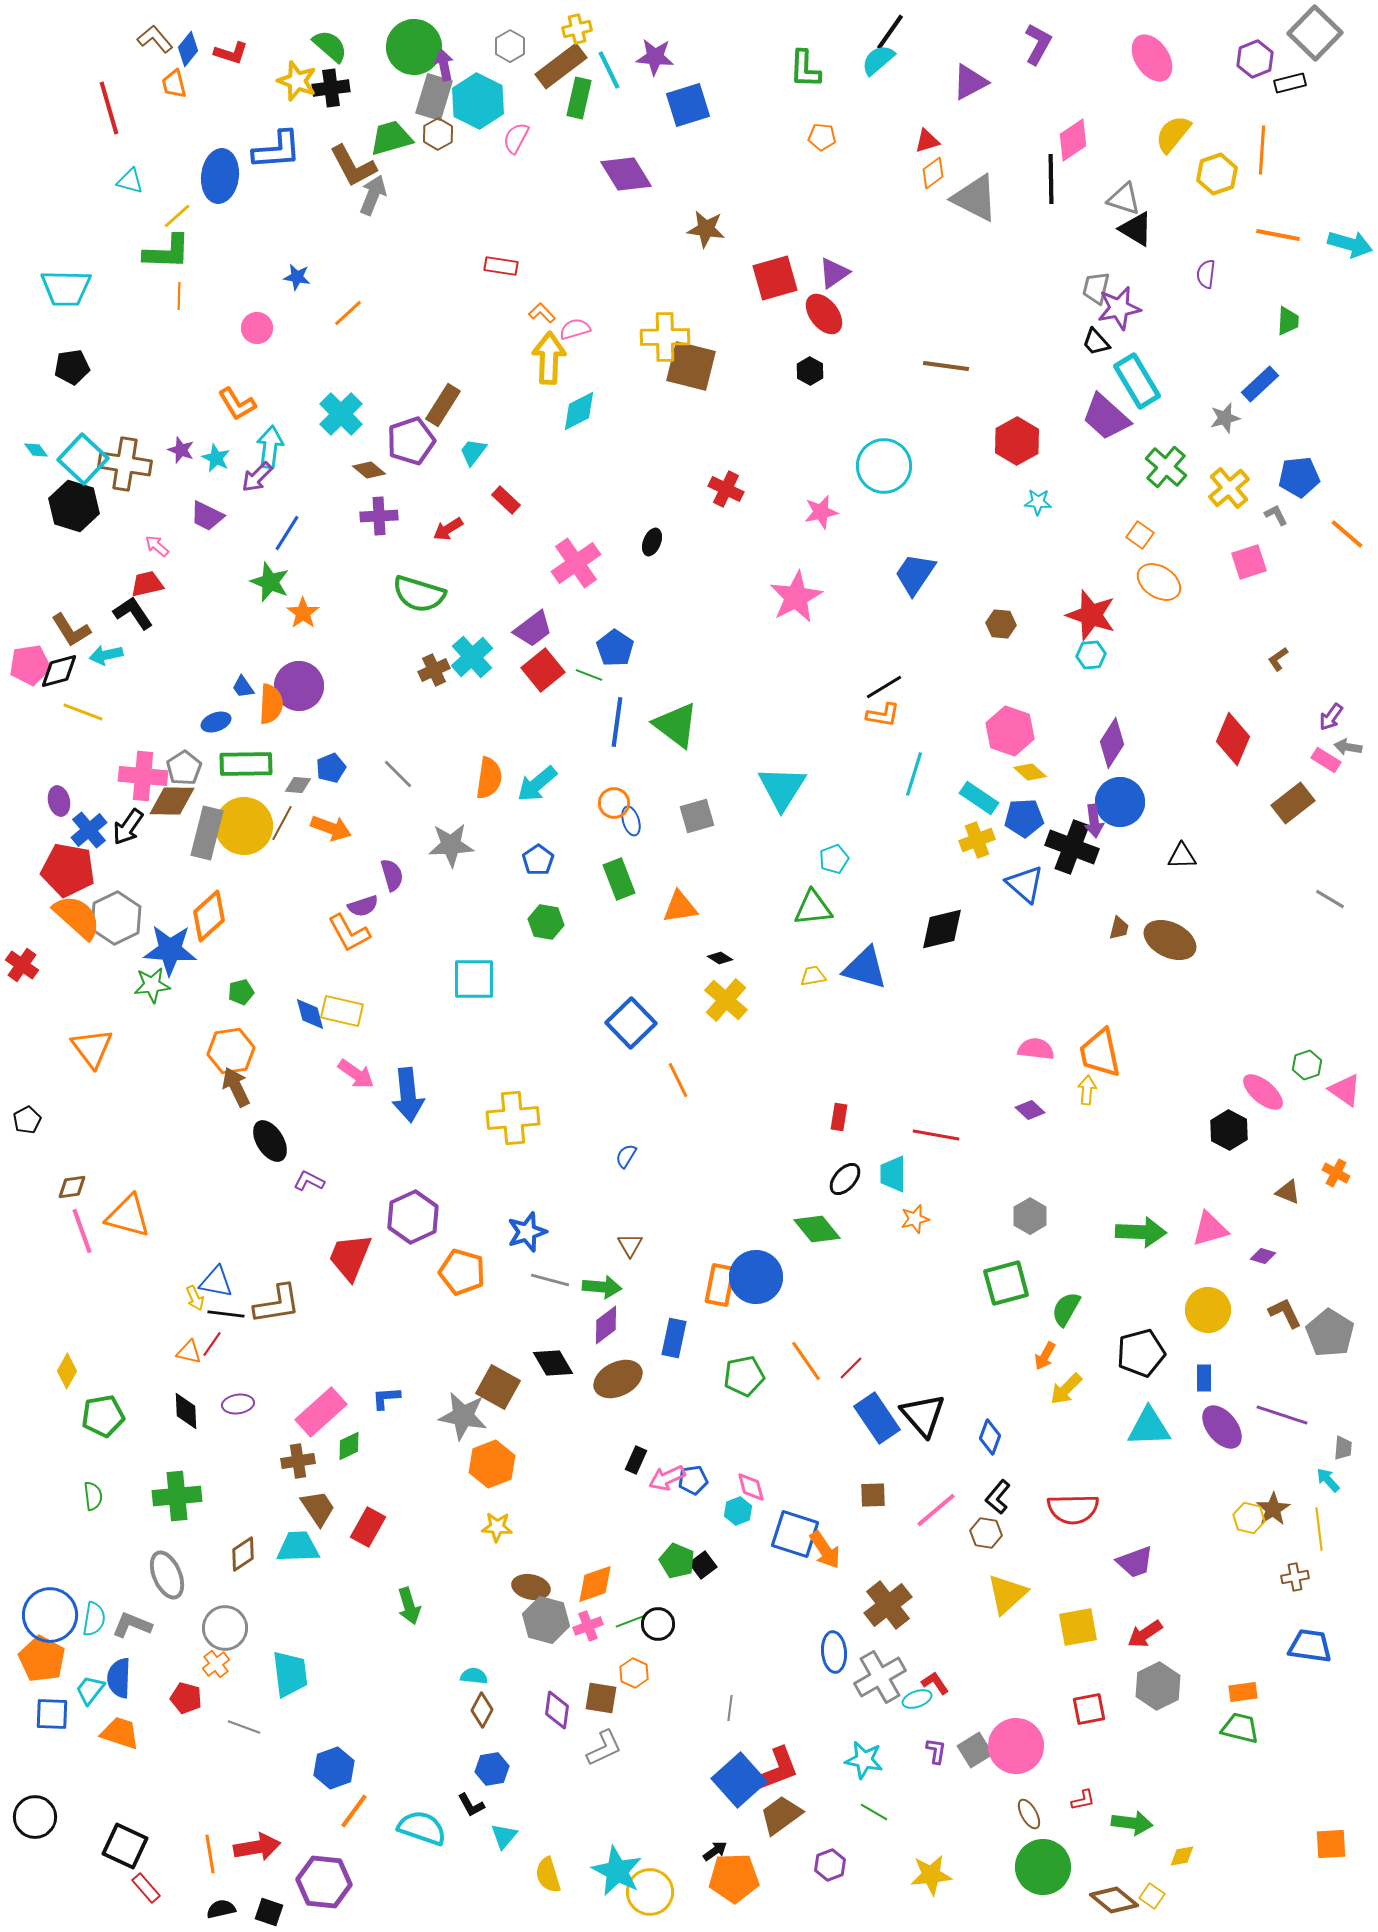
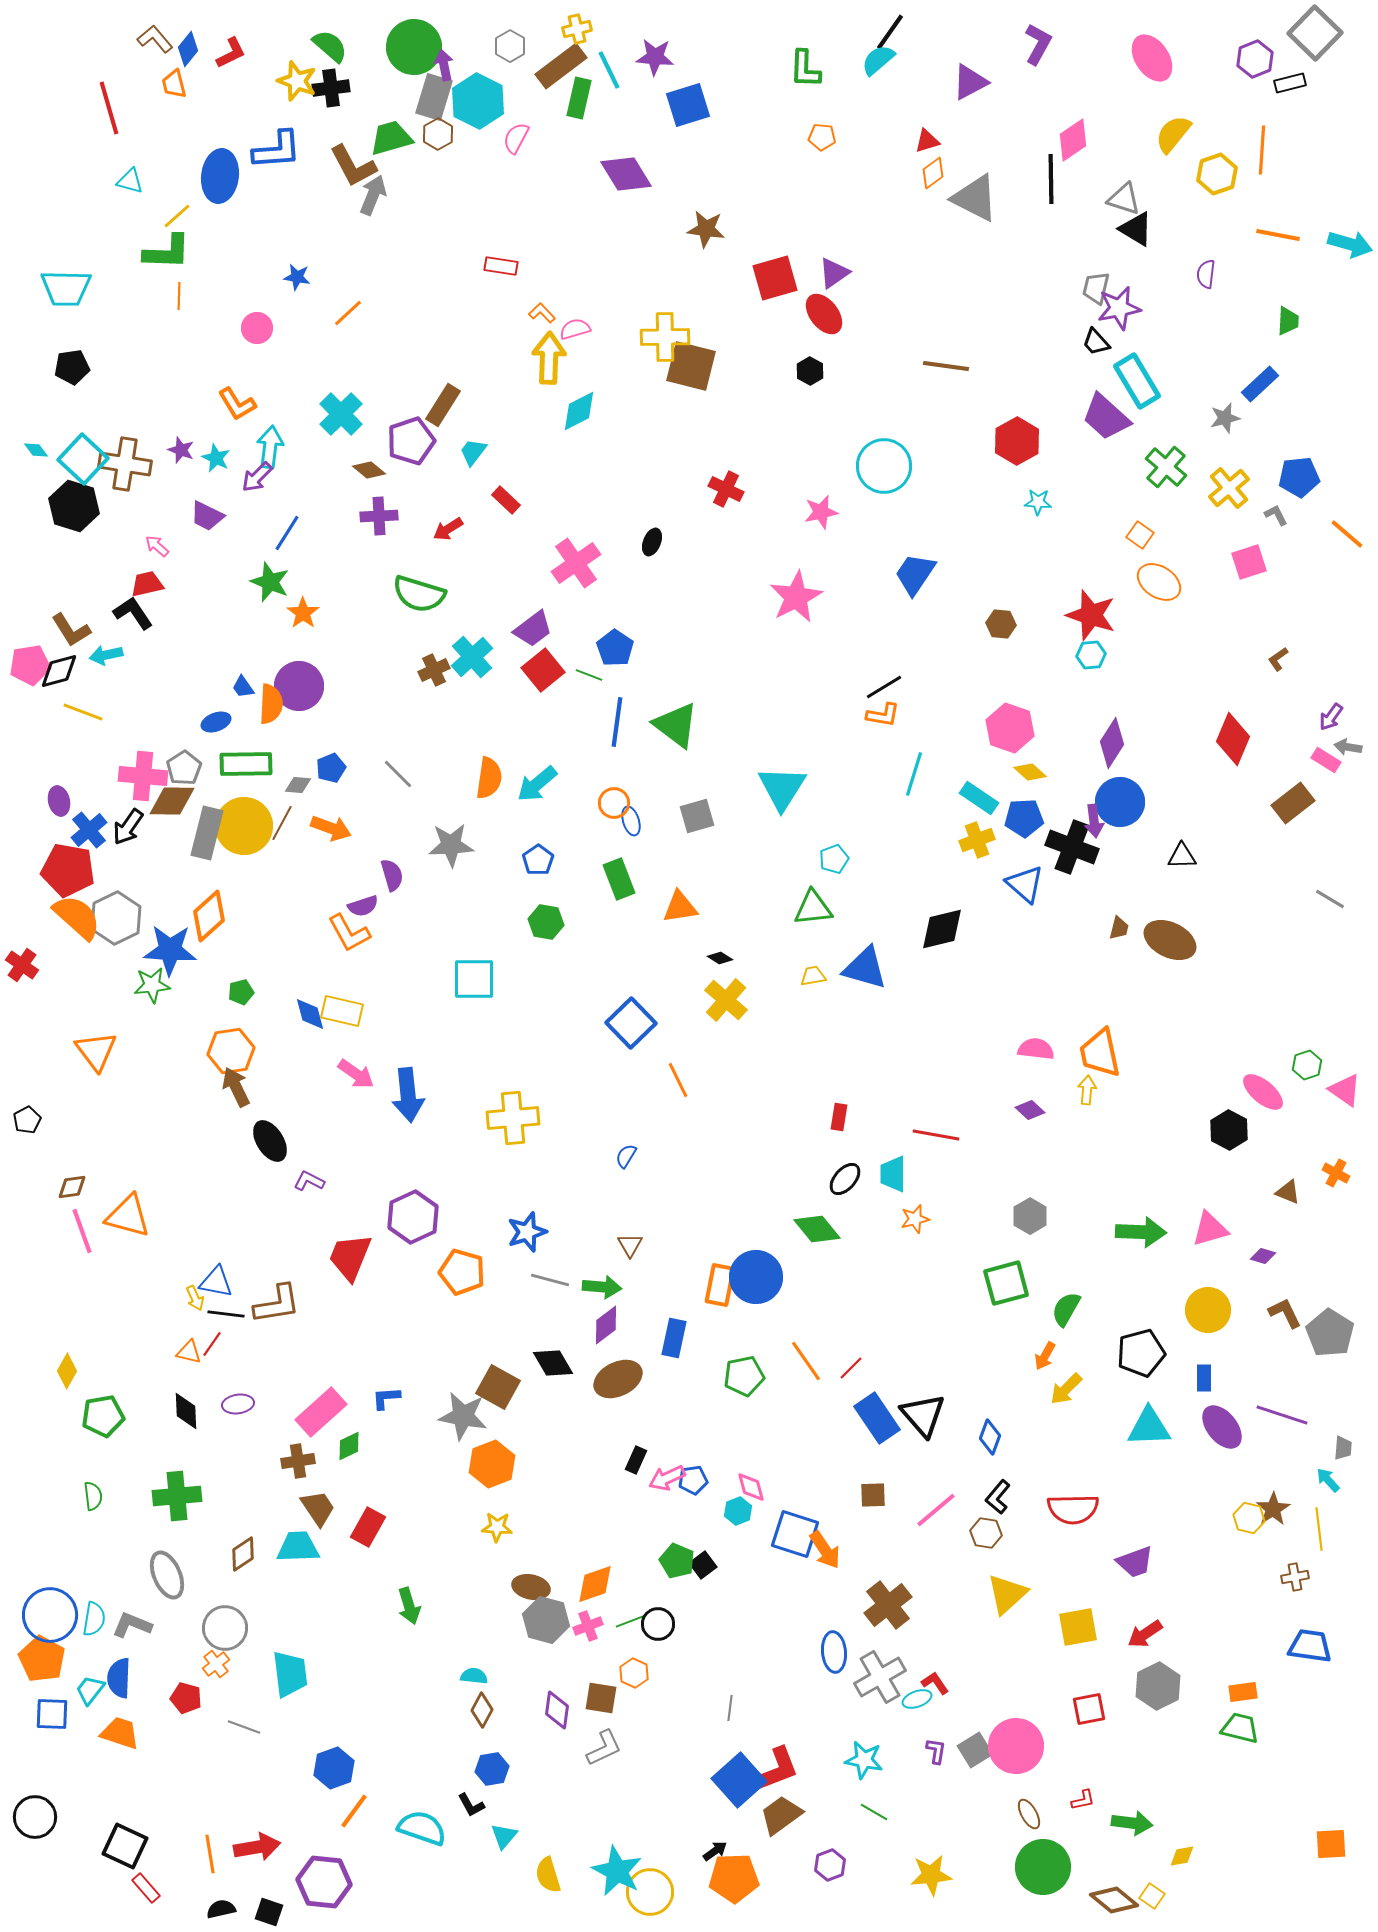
red L-shape at (231, 53): rotated 44 degrees counterclockwise
pink hexagon at (1010, 731): moved 3 px up
orange triangle at (92, 1048): moved 4 px right, 3 px down
